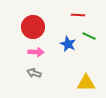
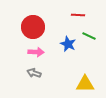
yellow triangle: moved 1 px left, 1 px down
